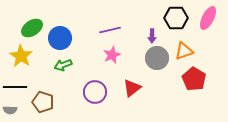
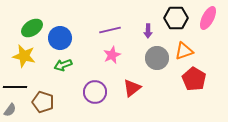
purple arrow: moved 4 px left, 5 px up
yellow star: moved 3 px right; rotated 20 degrees counterclockwise
gray semicircle: rotated 56 degrees counterclockwise
